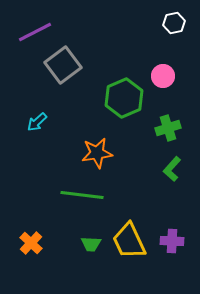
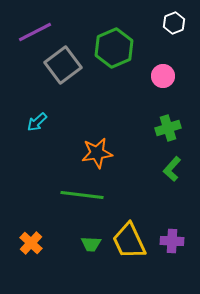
white hexagon: rotated 10 degrees counterclockwise
green hexagon: moved 10 px left, 50 px up
